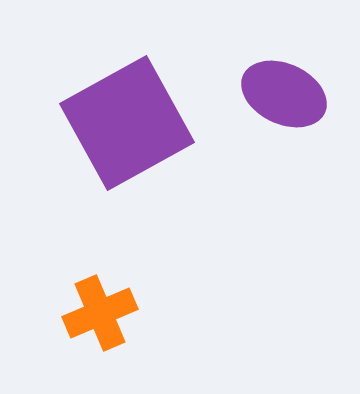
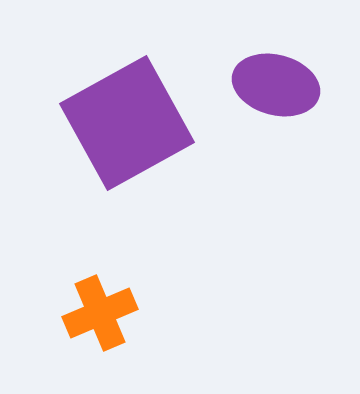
purple ellipse: moved 8 px left, 9 px up; rotated 10 degrees counterclockwise
